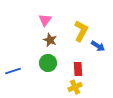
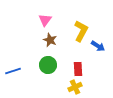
green circle: moved 2 px down
